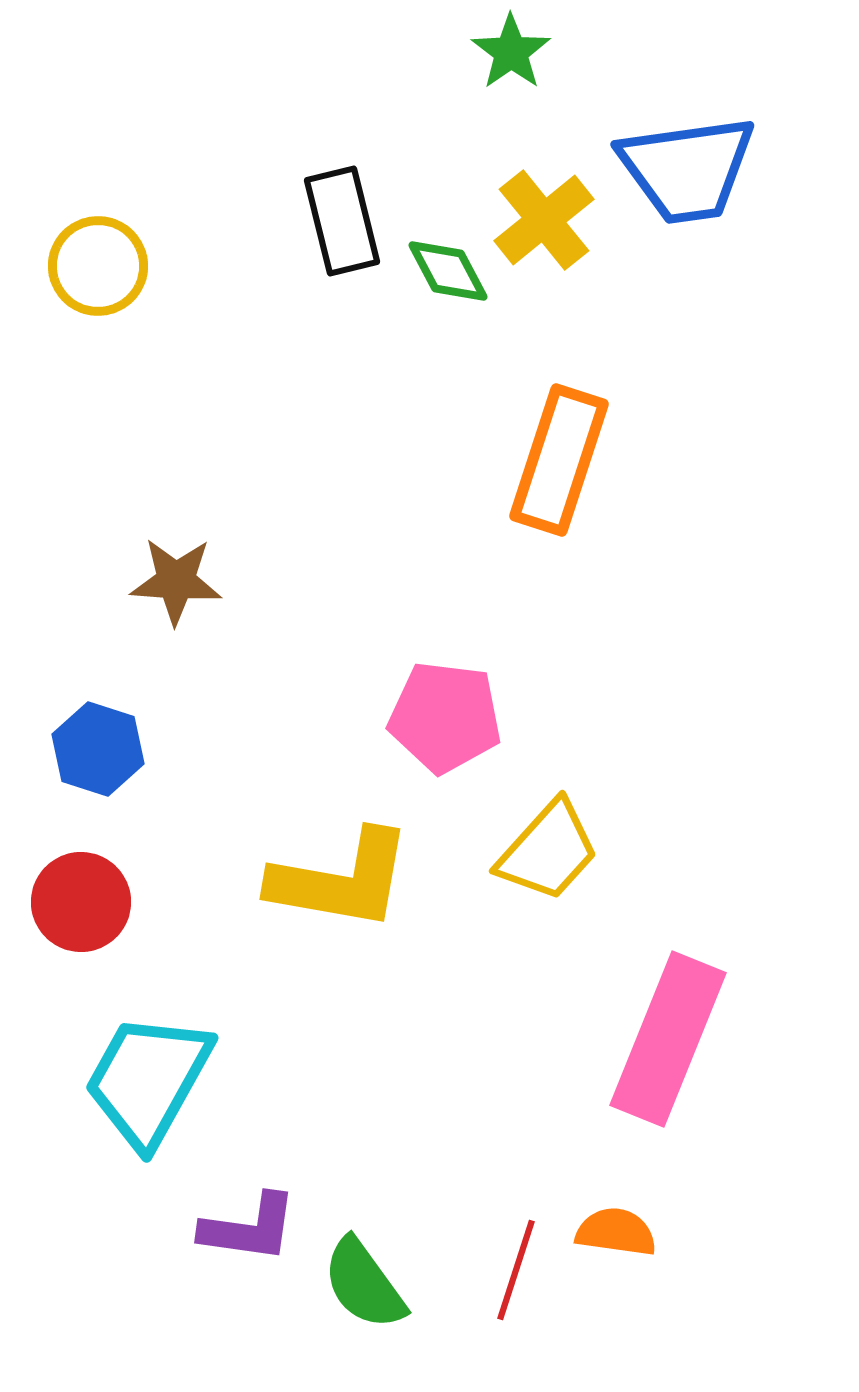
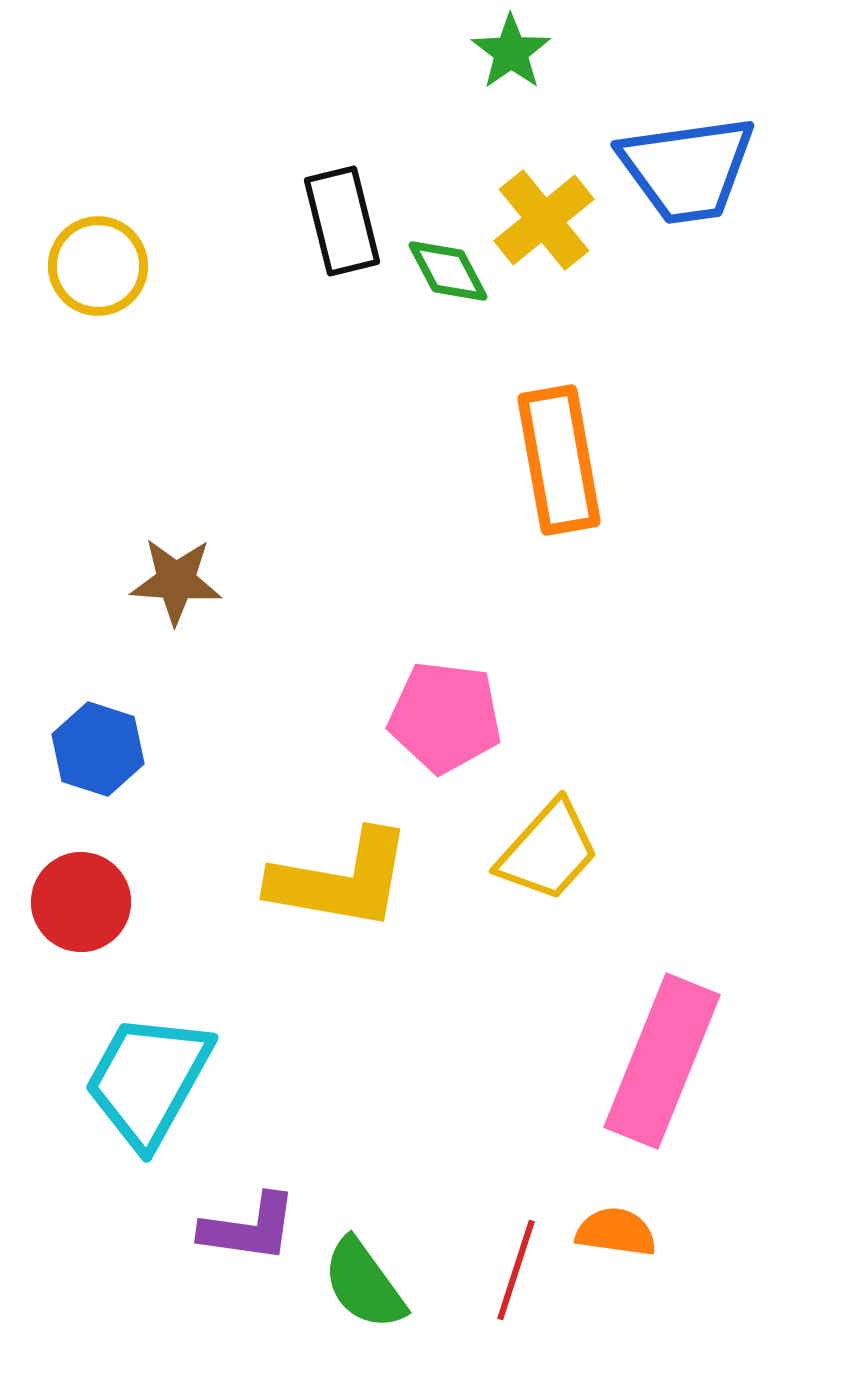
orange rectangle: rotated 28 degrees counterclockwise
pink rectangle: moved 6 px left, 22 px down
